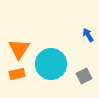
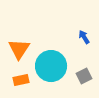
blue arrow: moved 4 px left, 2 px down
cyan circle: moved 2 px down
orange rectangle: moved 4 px right, 6 px down
